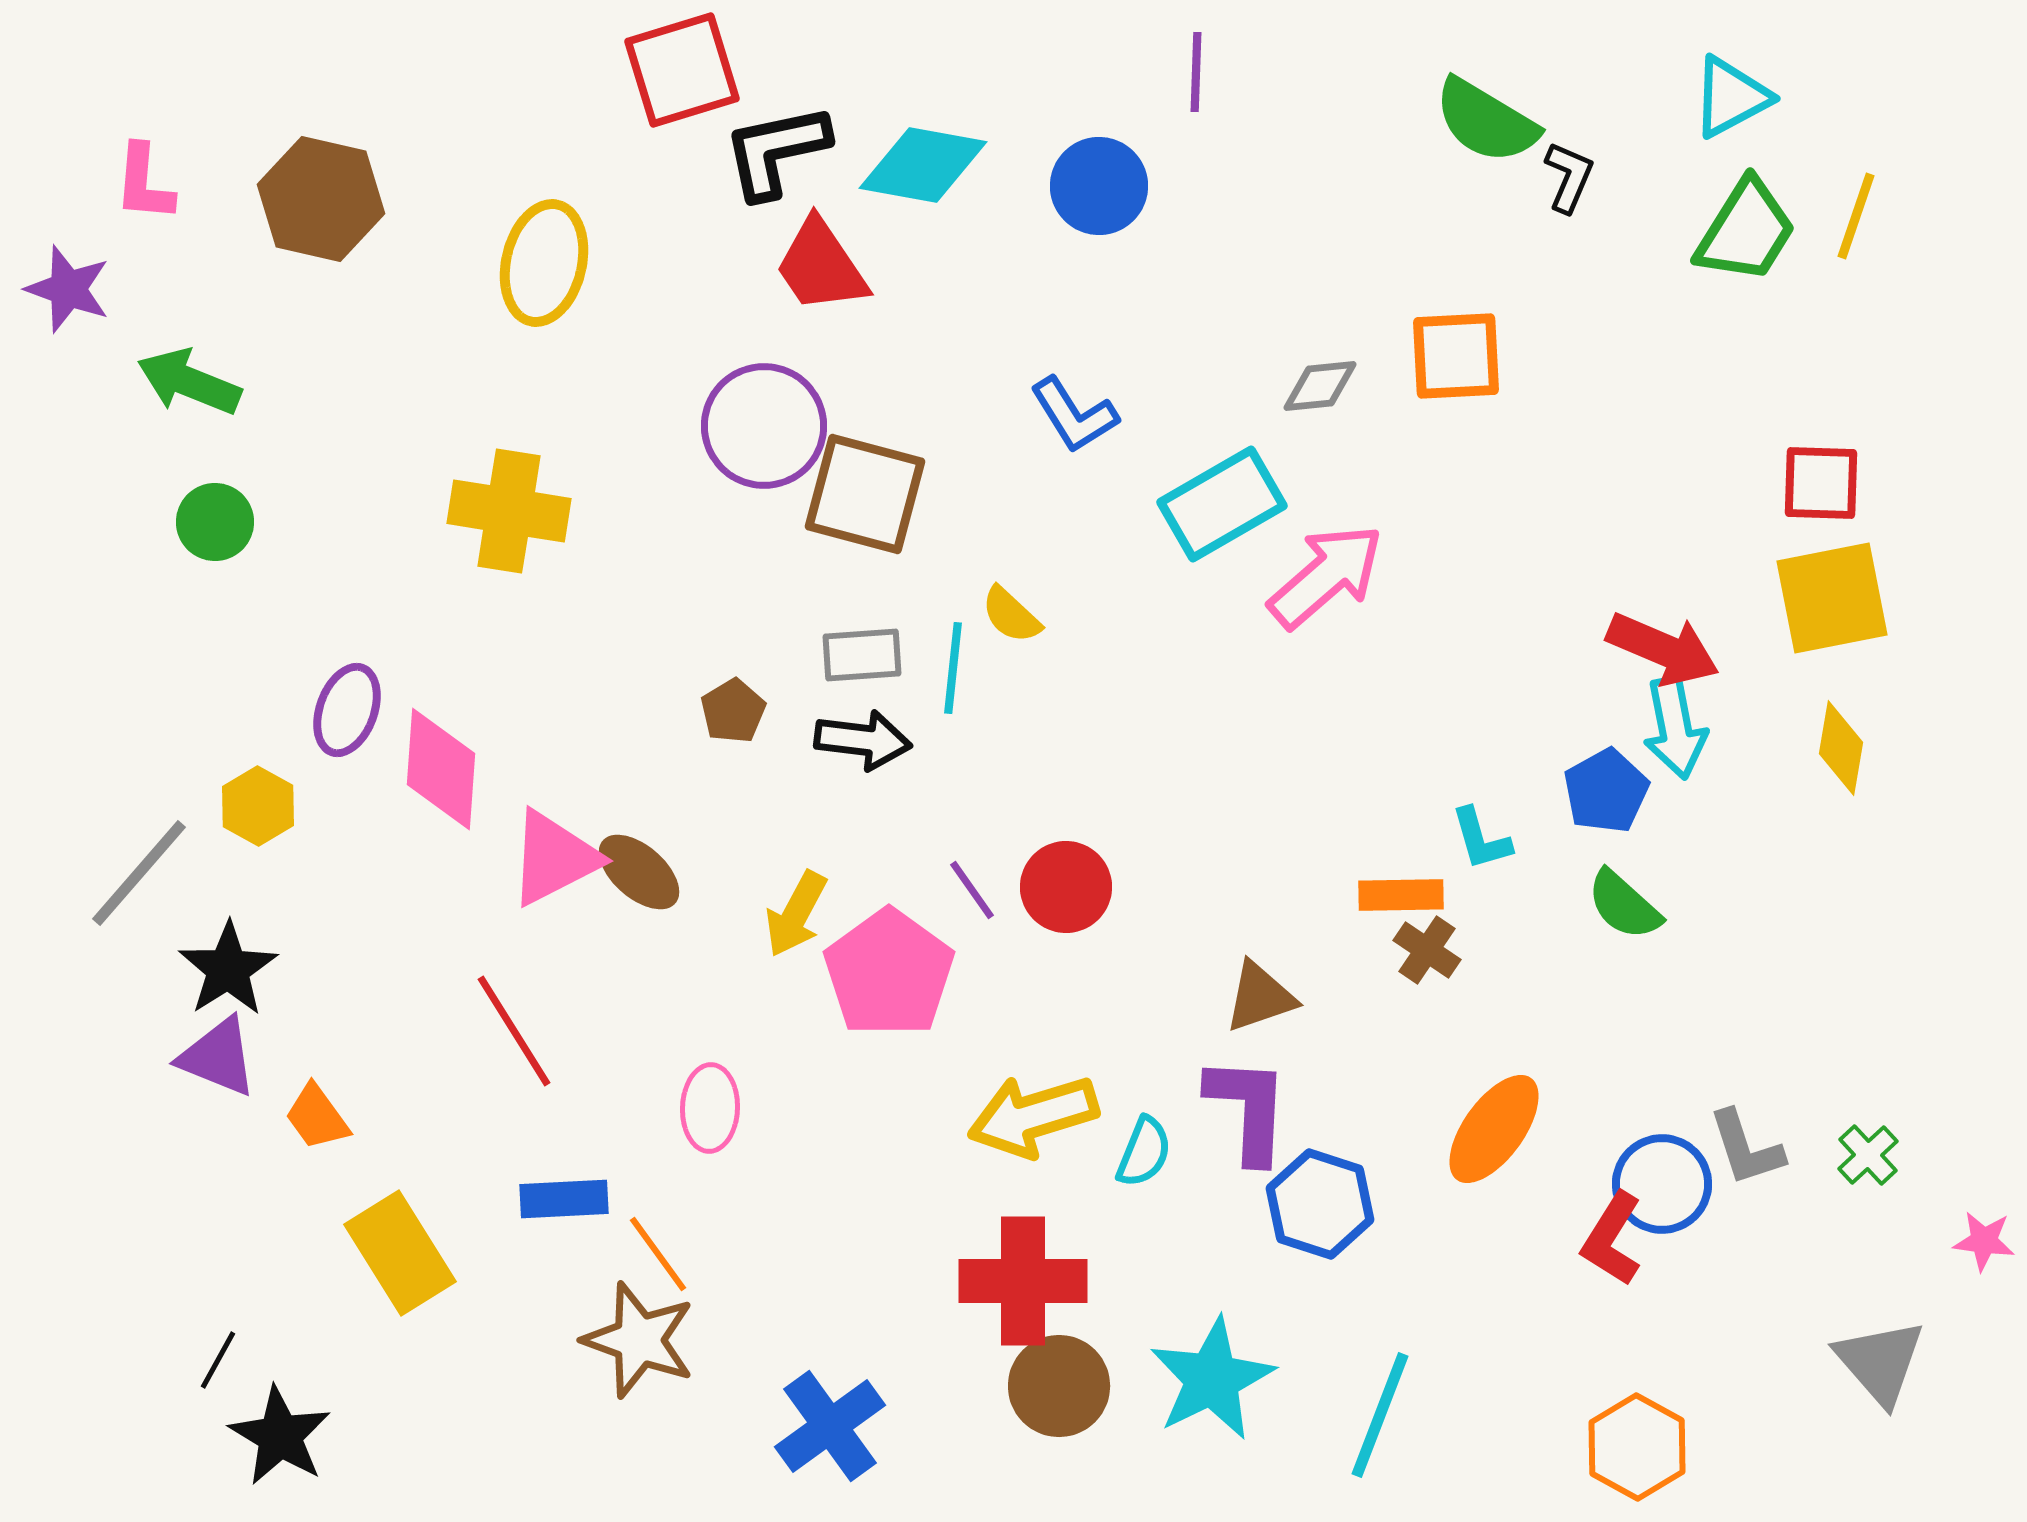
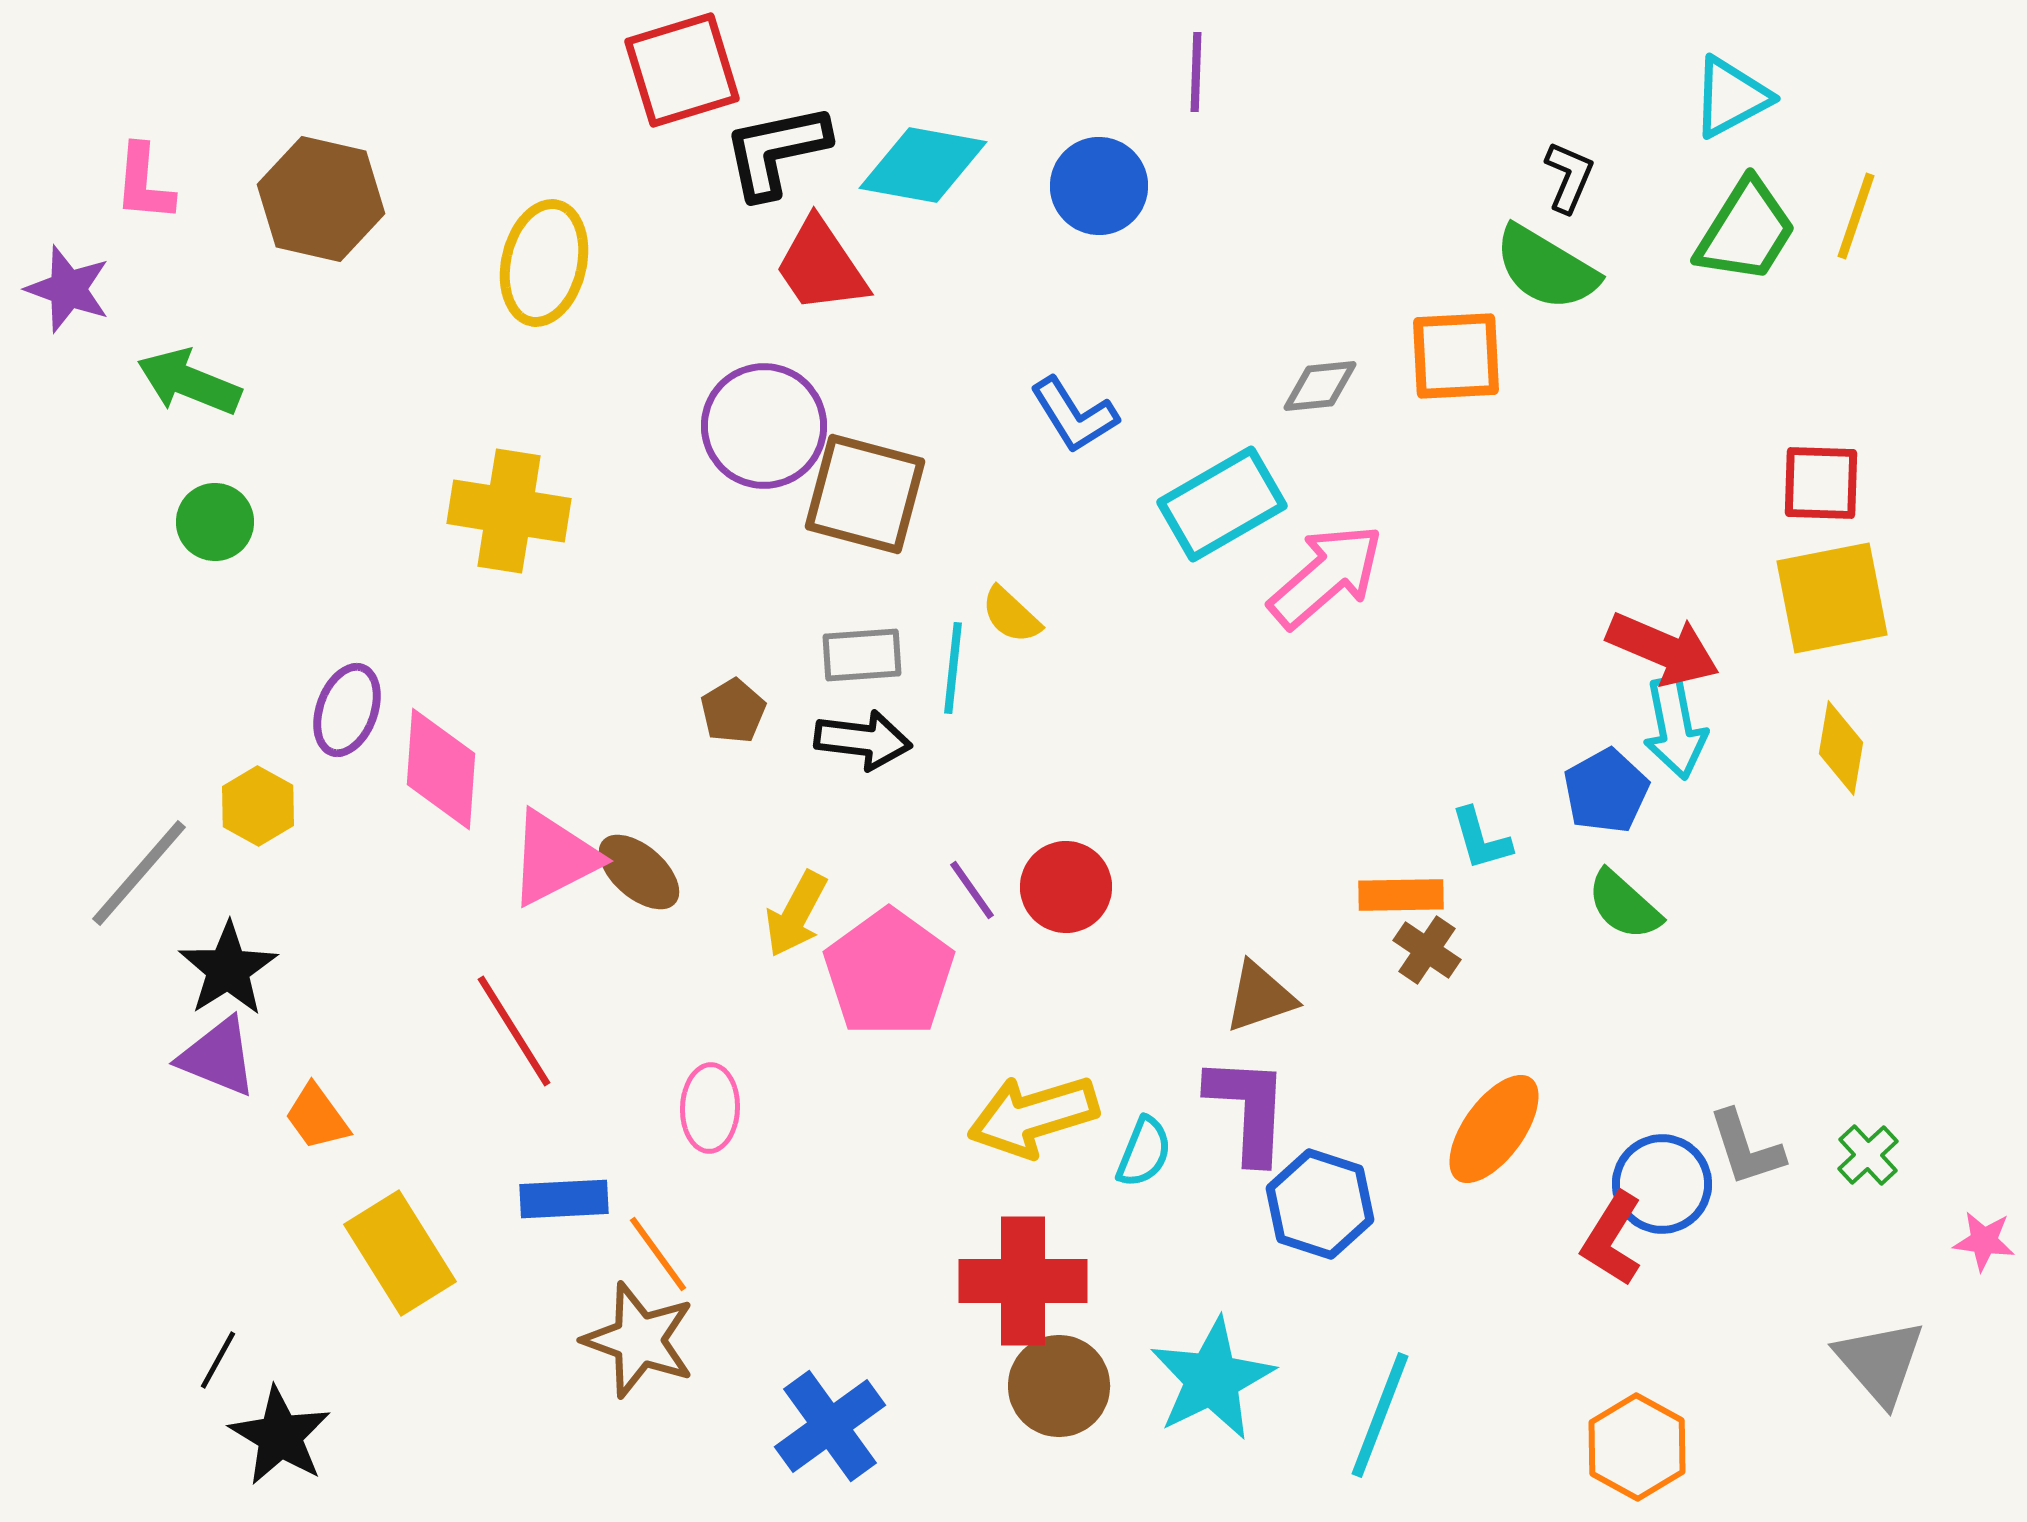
green semicircle at (1486, 121): moved 60 px right, 147 px down
